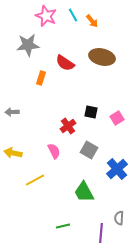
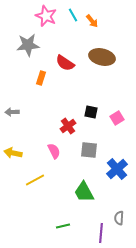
gray square: rotated 24 degrees counterclockwise
